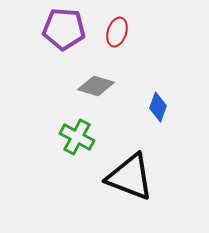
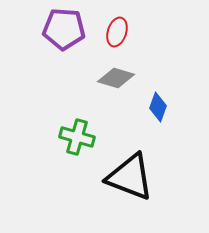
gray diamond: moved 20 px right, 8 px up
green cross: rotated 12 degrees counterclockwise
